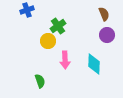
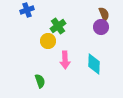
purple circle: moved 6 px left, 8 px up
